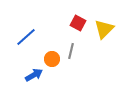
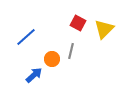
blue arrow: rotated 12 degrees counterclockwise
